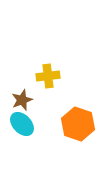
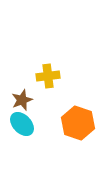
orange hexagon: moved 1 px up
